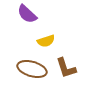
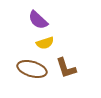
purple semicircle: moved 11 px right, 6 px down
yellow semicircle: moved 1 px left, 2 px down
